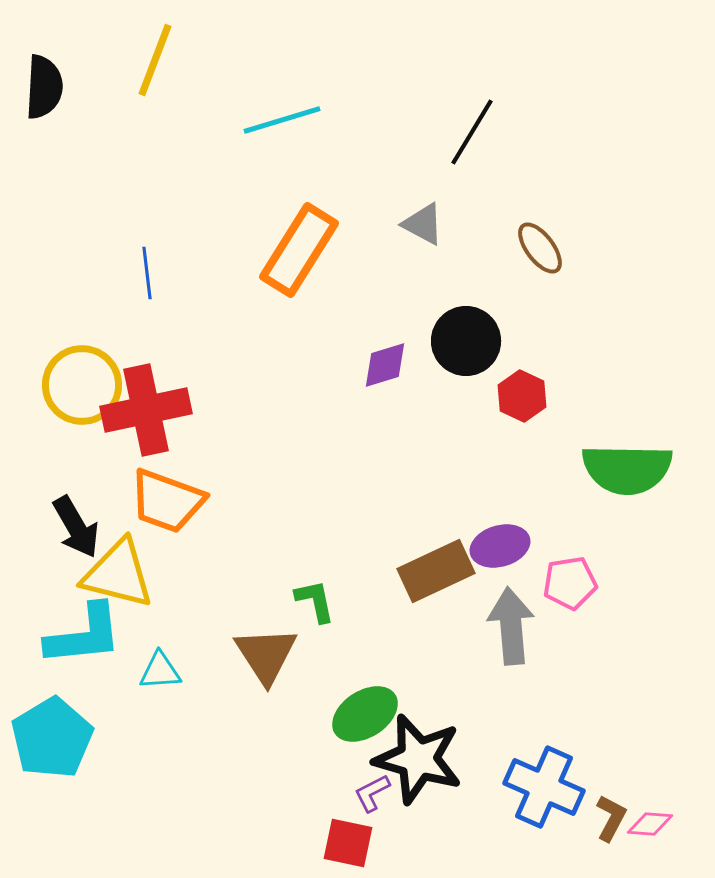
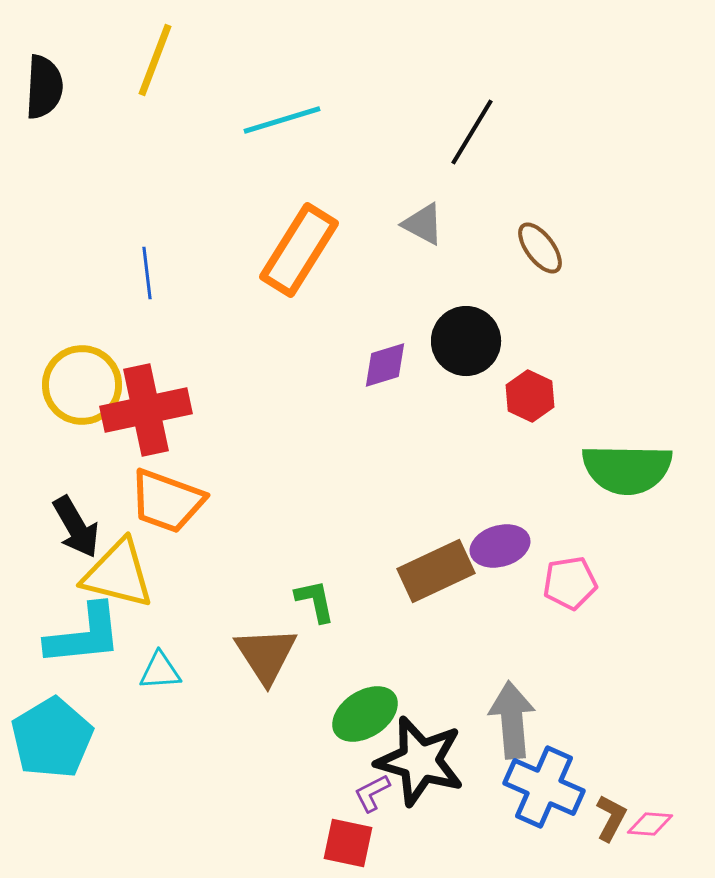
red hexagon: moved 8 px right
gray arrow: moved 1 px right, 94 px down
black star: moved 2 px right, 2 px down
